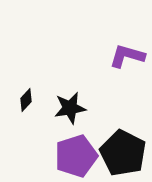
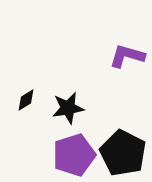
black diamond: rotated 15 degrees clockwise
black star: moved 2 px left
purple pentagon: moved 2 px left, 1 px up
